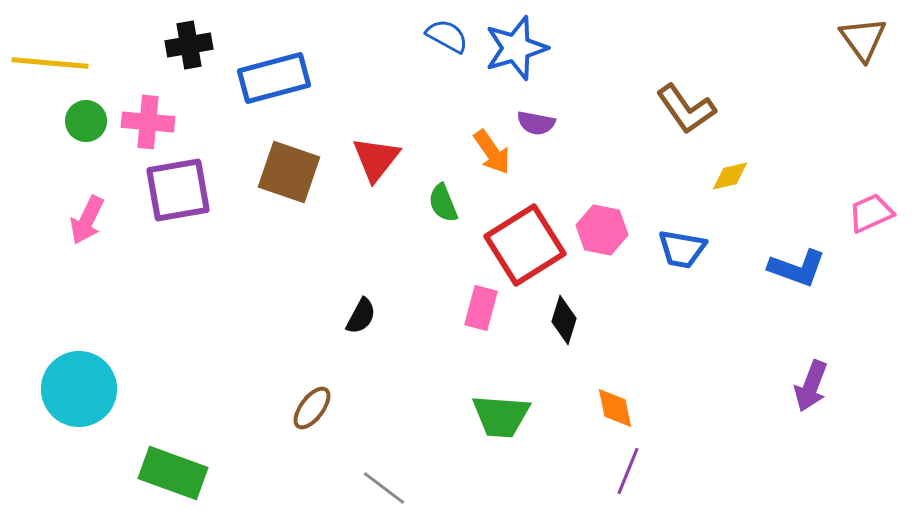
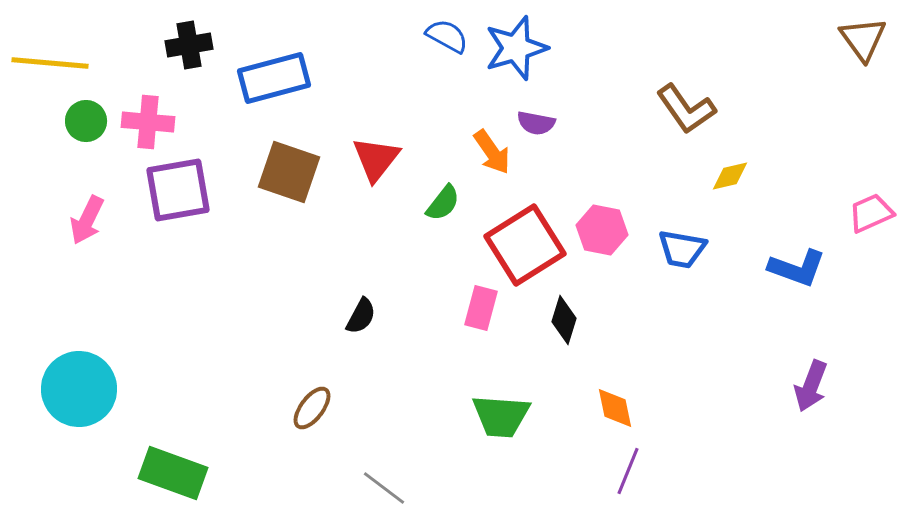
green semicircle: rotated 120 degrees counterclockwise
